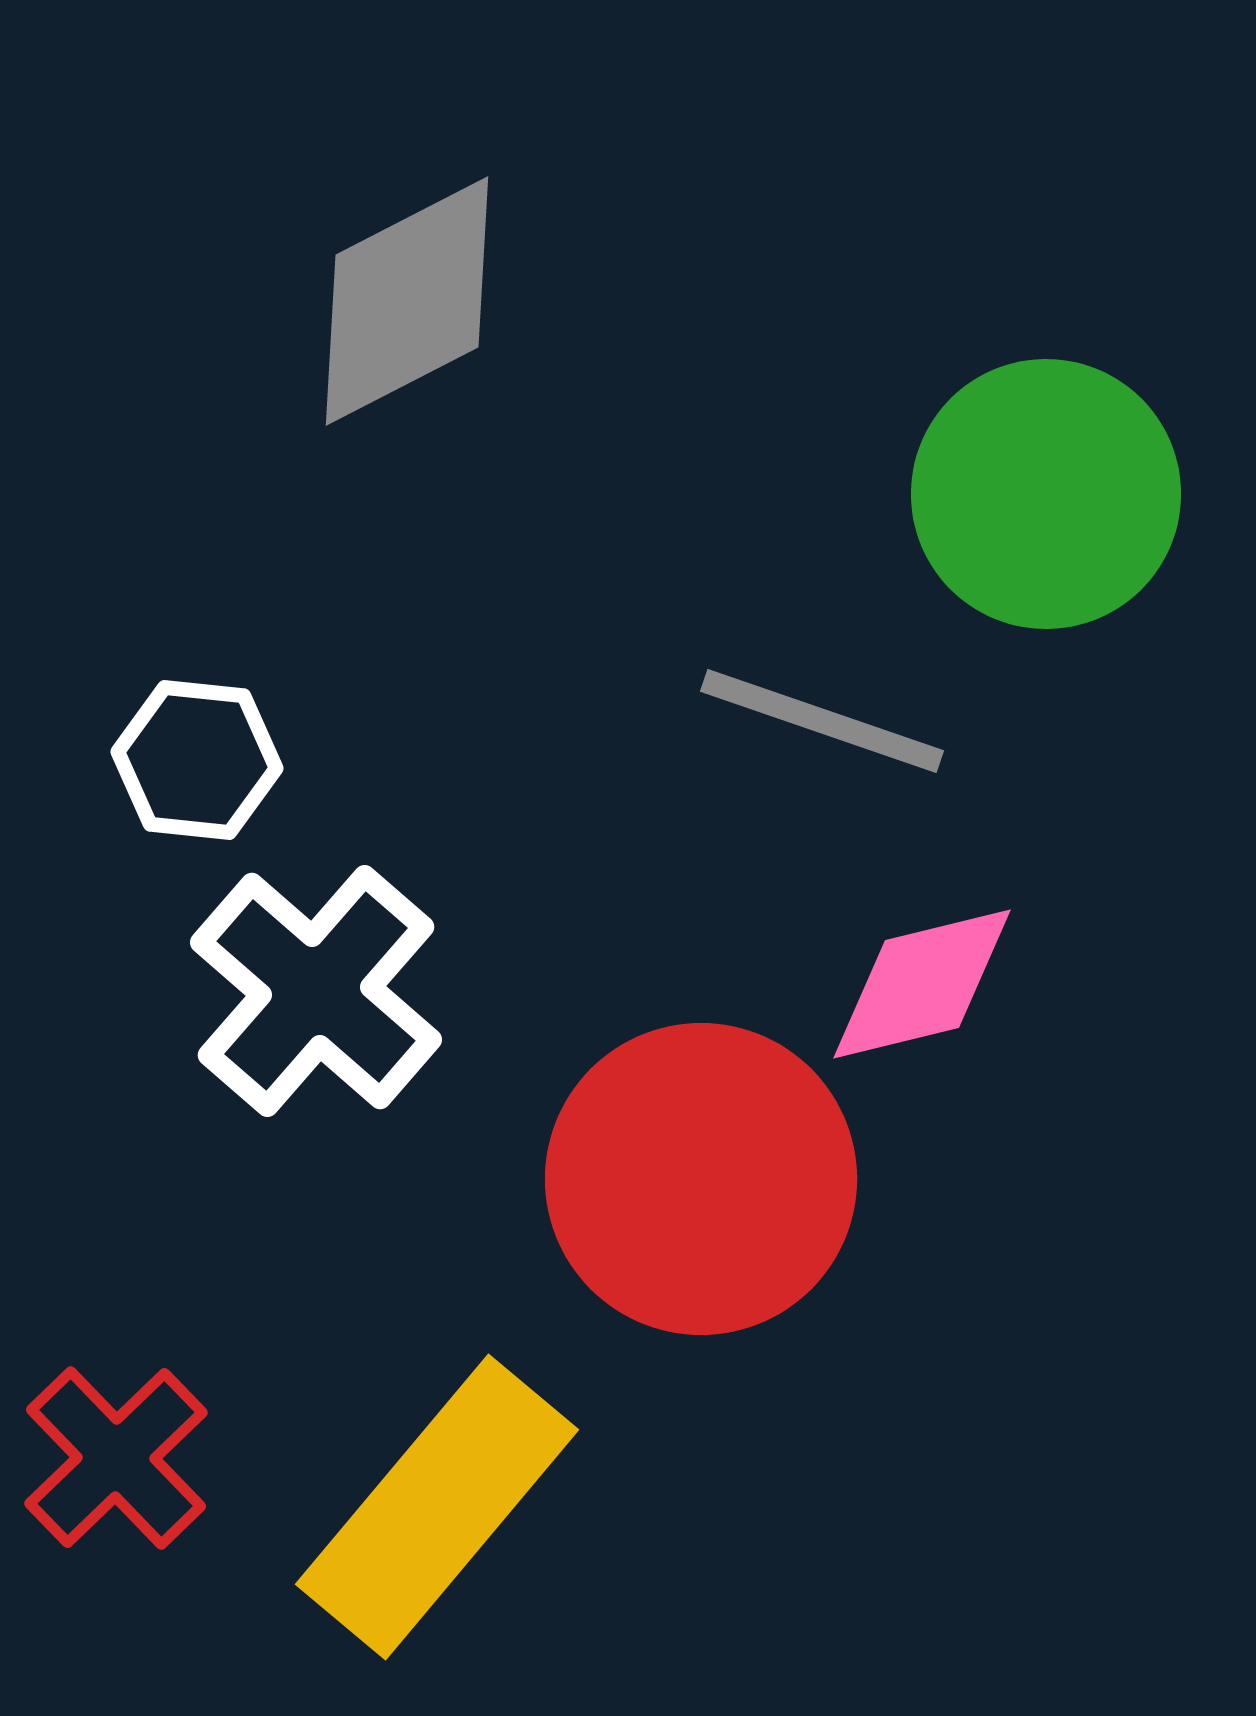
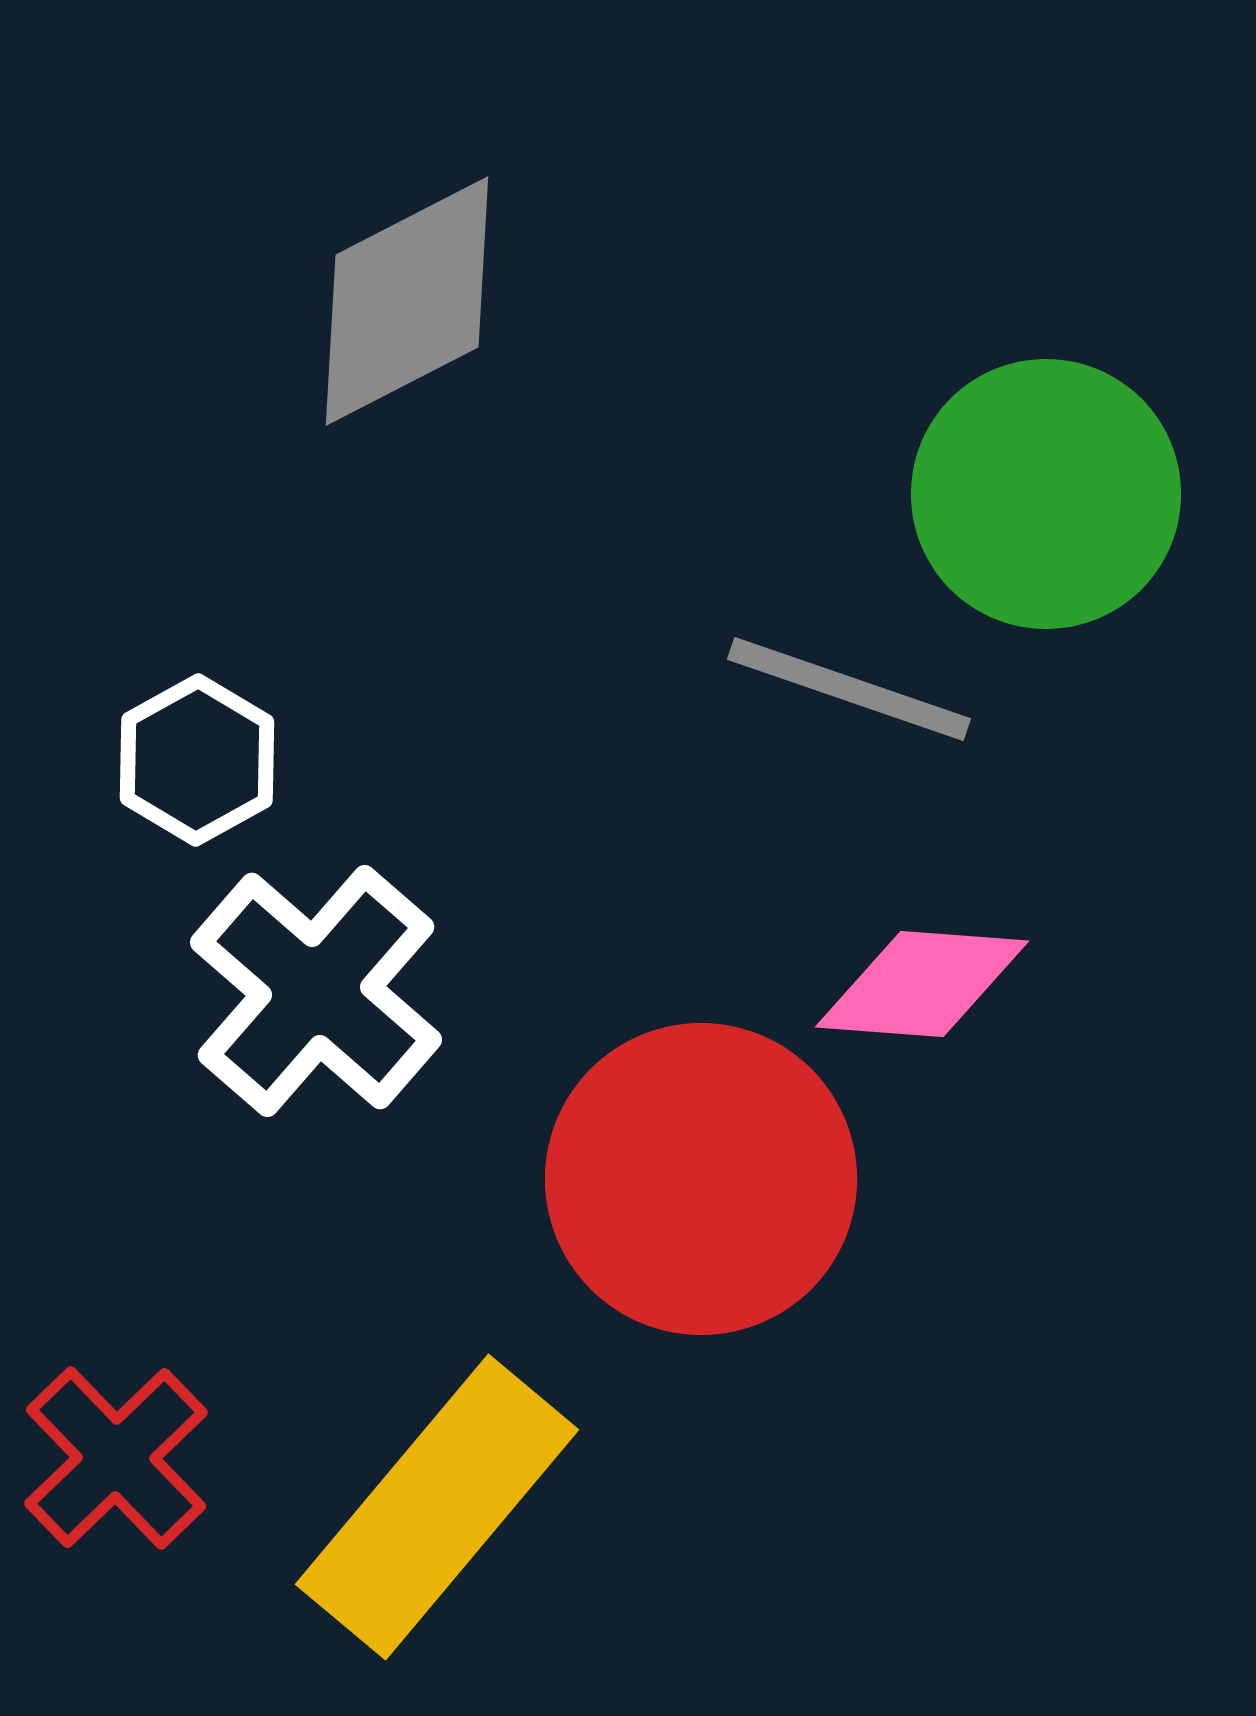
gray line: moved 27 px right, 32 px up
white hexagon: rotated 25 degrees clockwise
pink diamond: rotated 18 degrees clockwise
